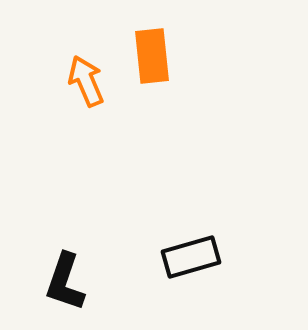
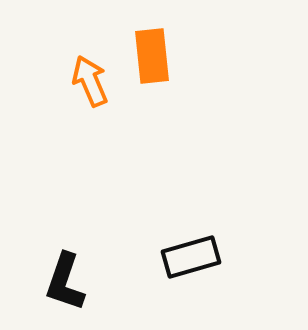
orange arrow: moved 4 px right
